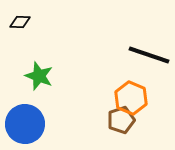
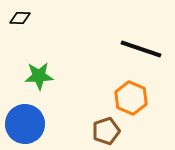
black diamond: moved 4 px up
black line: moved 8 px left, 6 px up
green star: rotated 24 degrees counterclockwise
brown pentagon: moved 15 px left, 11 px down
